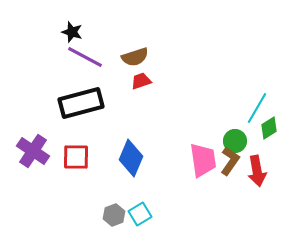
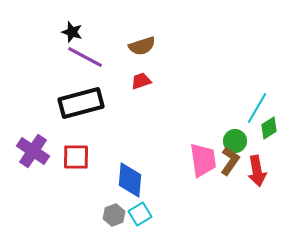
brown semicircle: moved 7 px right, 11 px up
blue diamond: moved 1 px left, 22 px down; rotated 18 degrees counterclockwise
